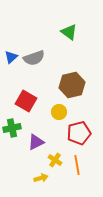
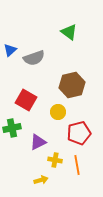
blue triangle: moved 1 px left, 7 px up
red square: moved 1 px up
yellow circle: moved 1 px left
purple triangle: moved 2 px right
yellow cross: rotated 24 degrees counterclockwise
yellow arrow: moved 2 px down
